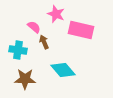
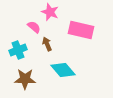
pink star: moved 6 px left, 2 px up
brown arrow: moved 3 px right, 2 px down
cyan cross: rotated 30 degrees counterclockwise
